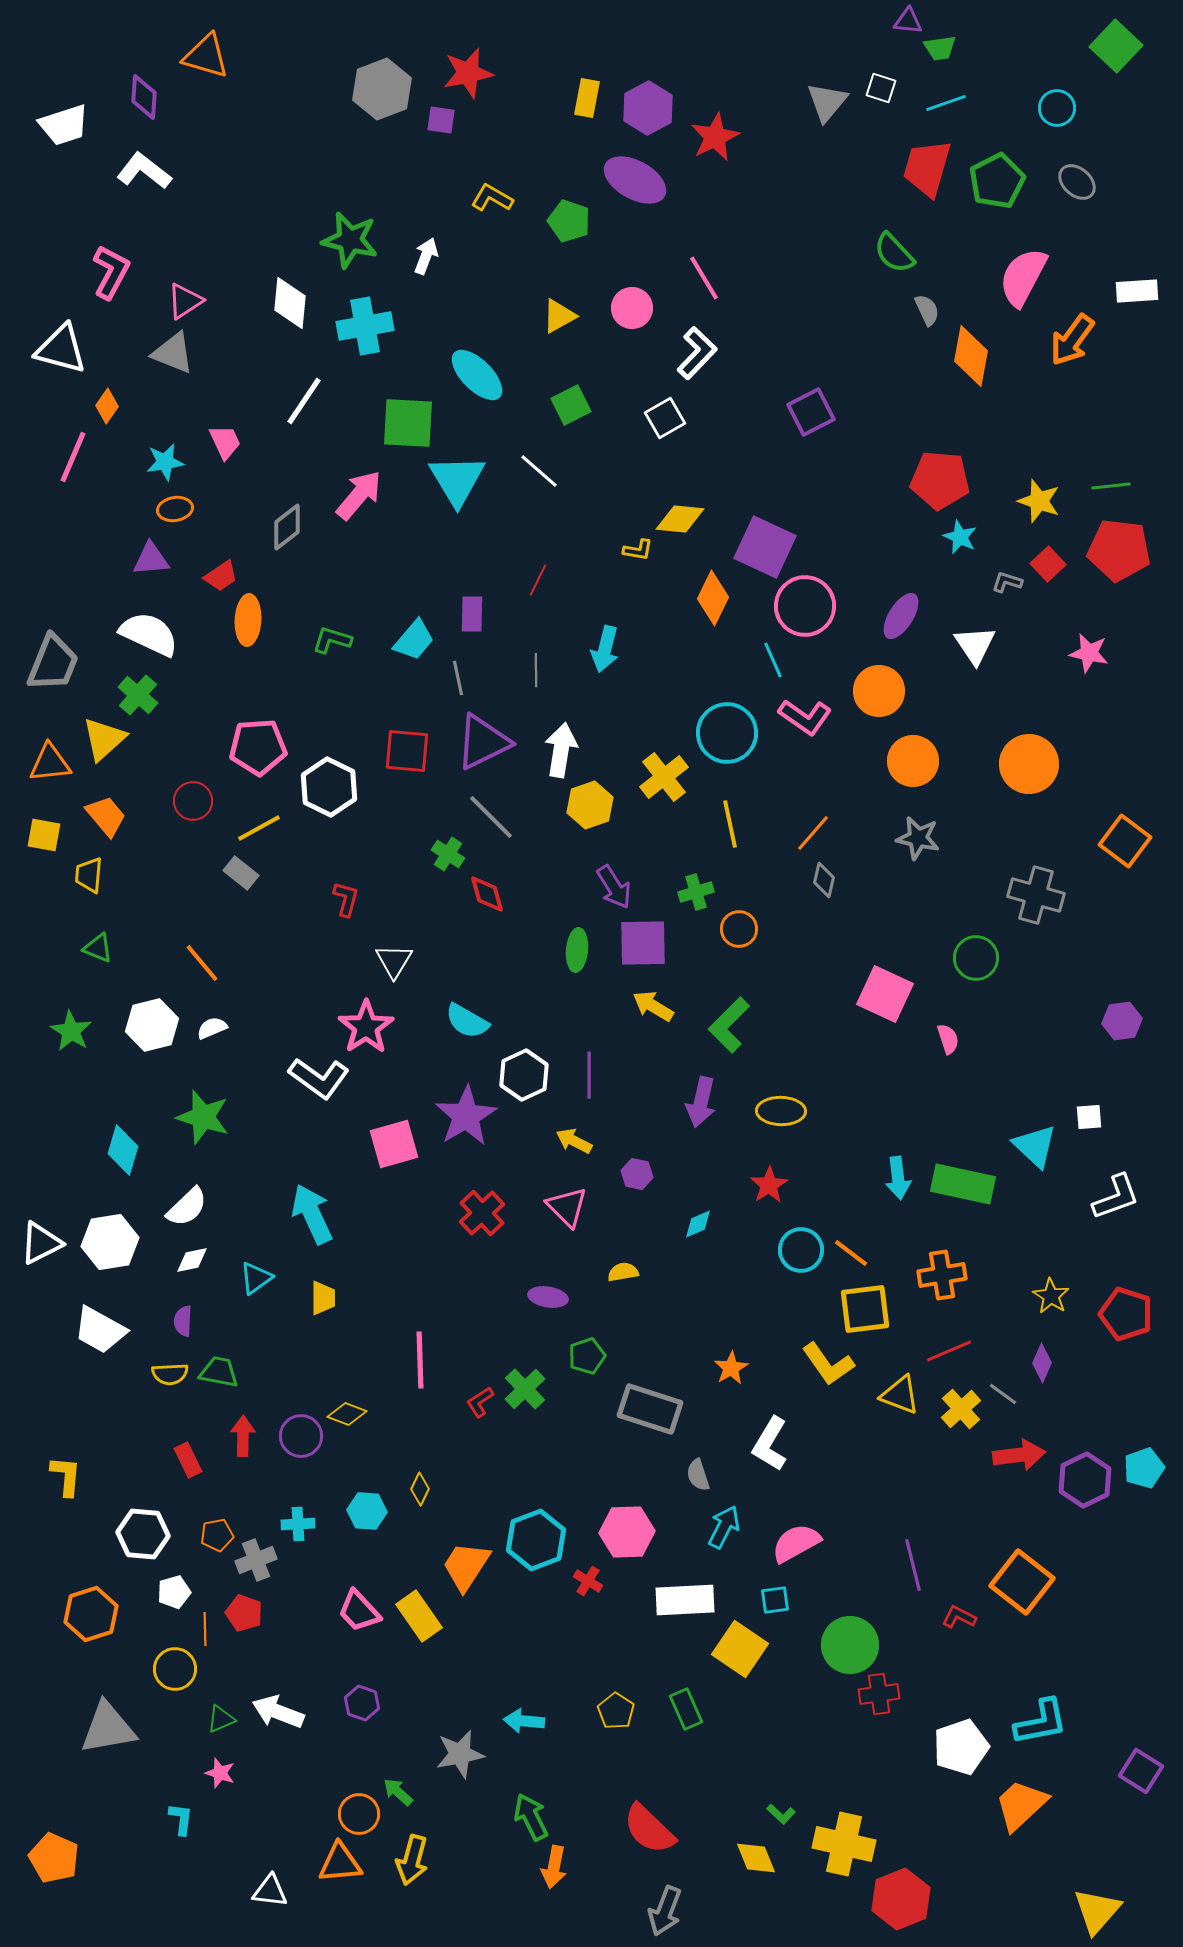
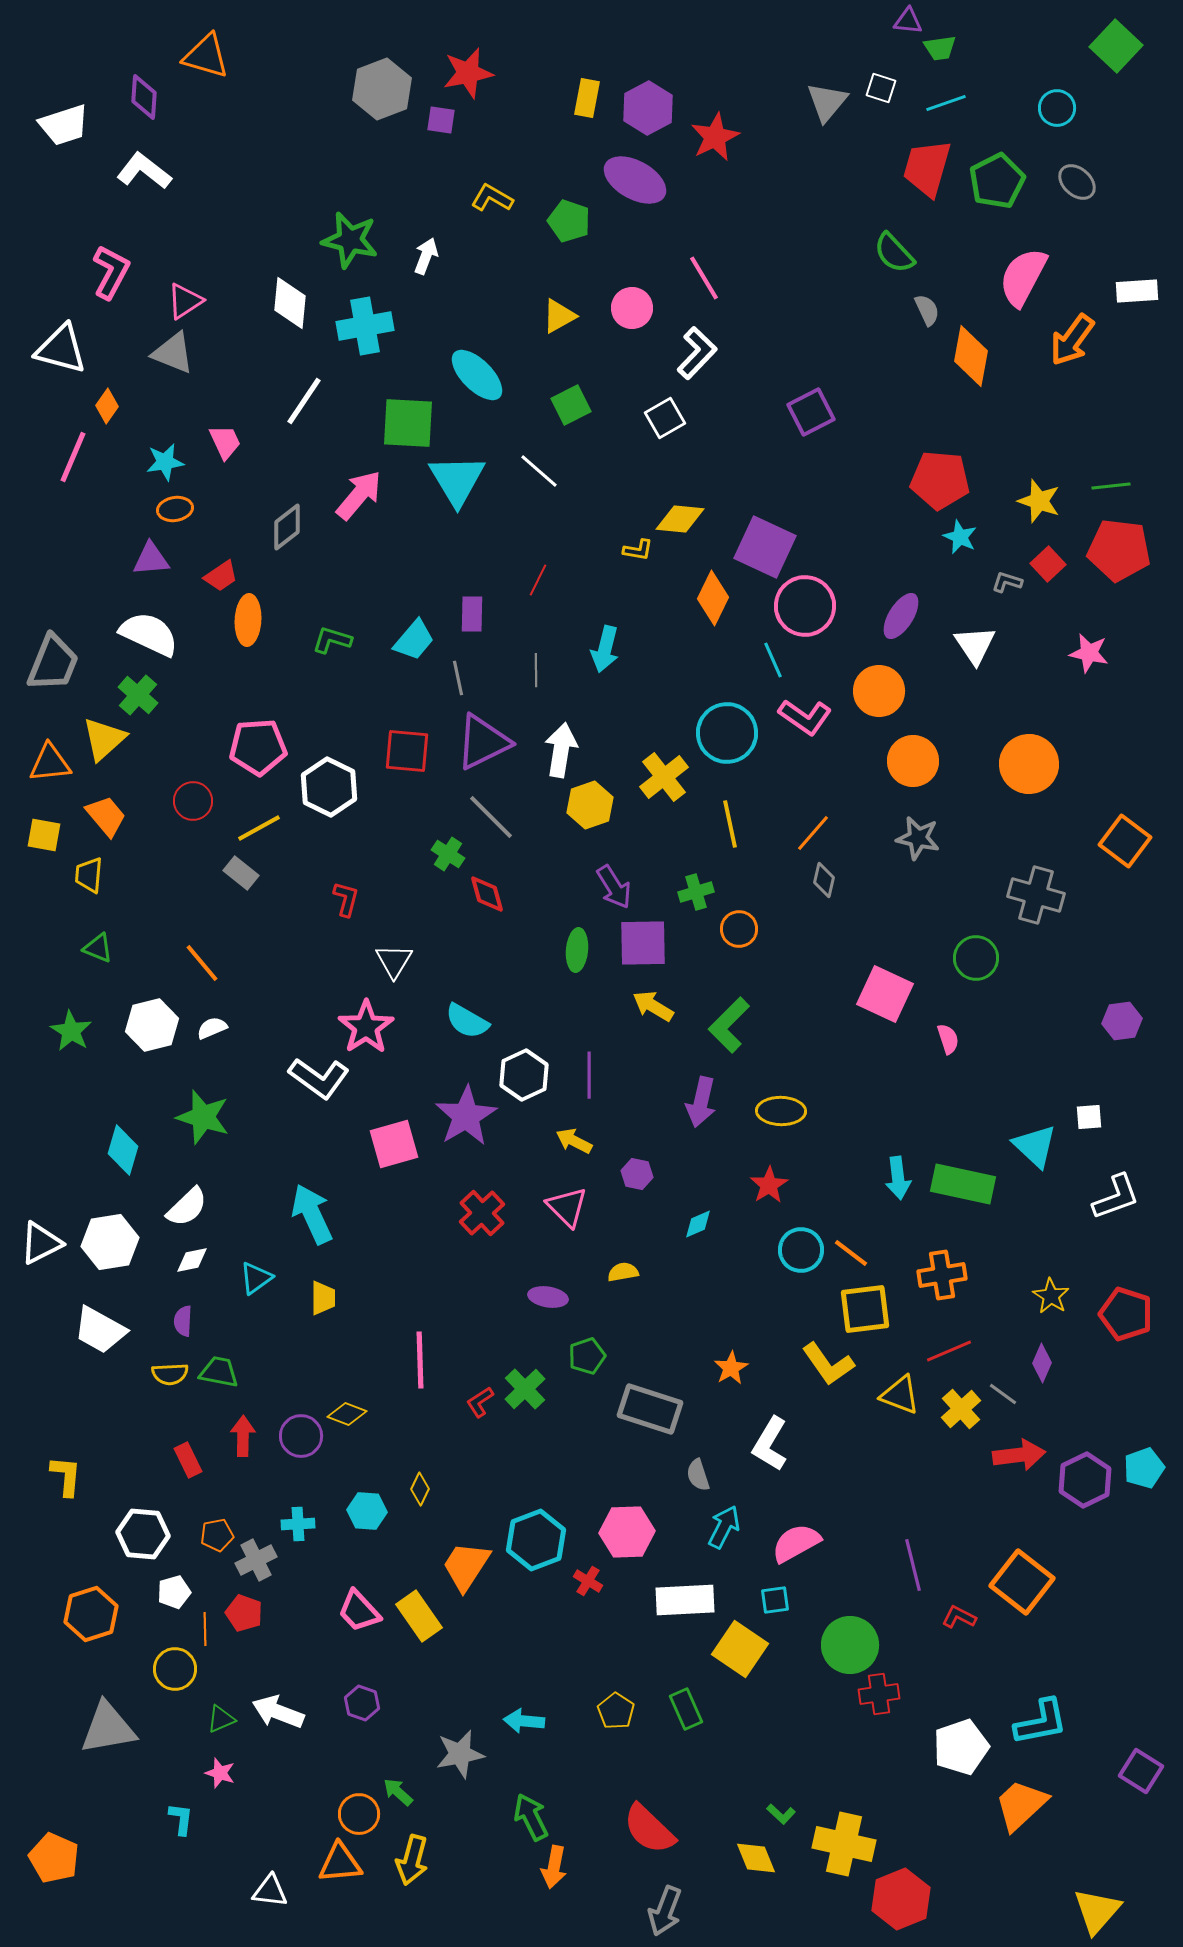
gray cross at (256, 1560): rotated 6 degrees counterclockwise
